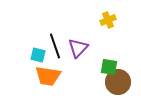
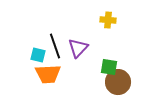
yellow cross: rotated 28 degrees clockwise
orange trapezoid: moved 2 px up; rotated 12 degrees counterclockwise
